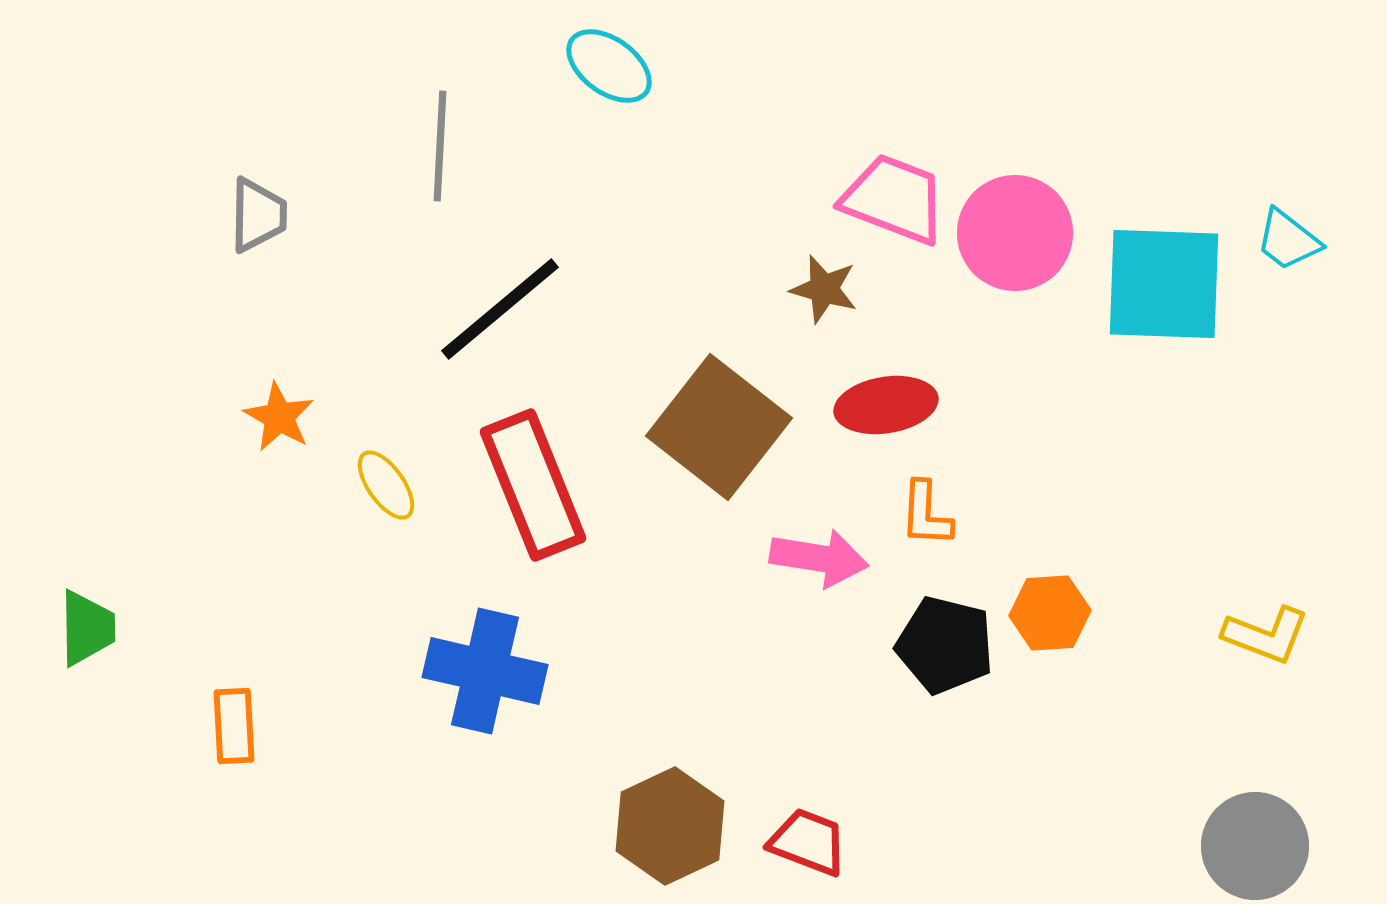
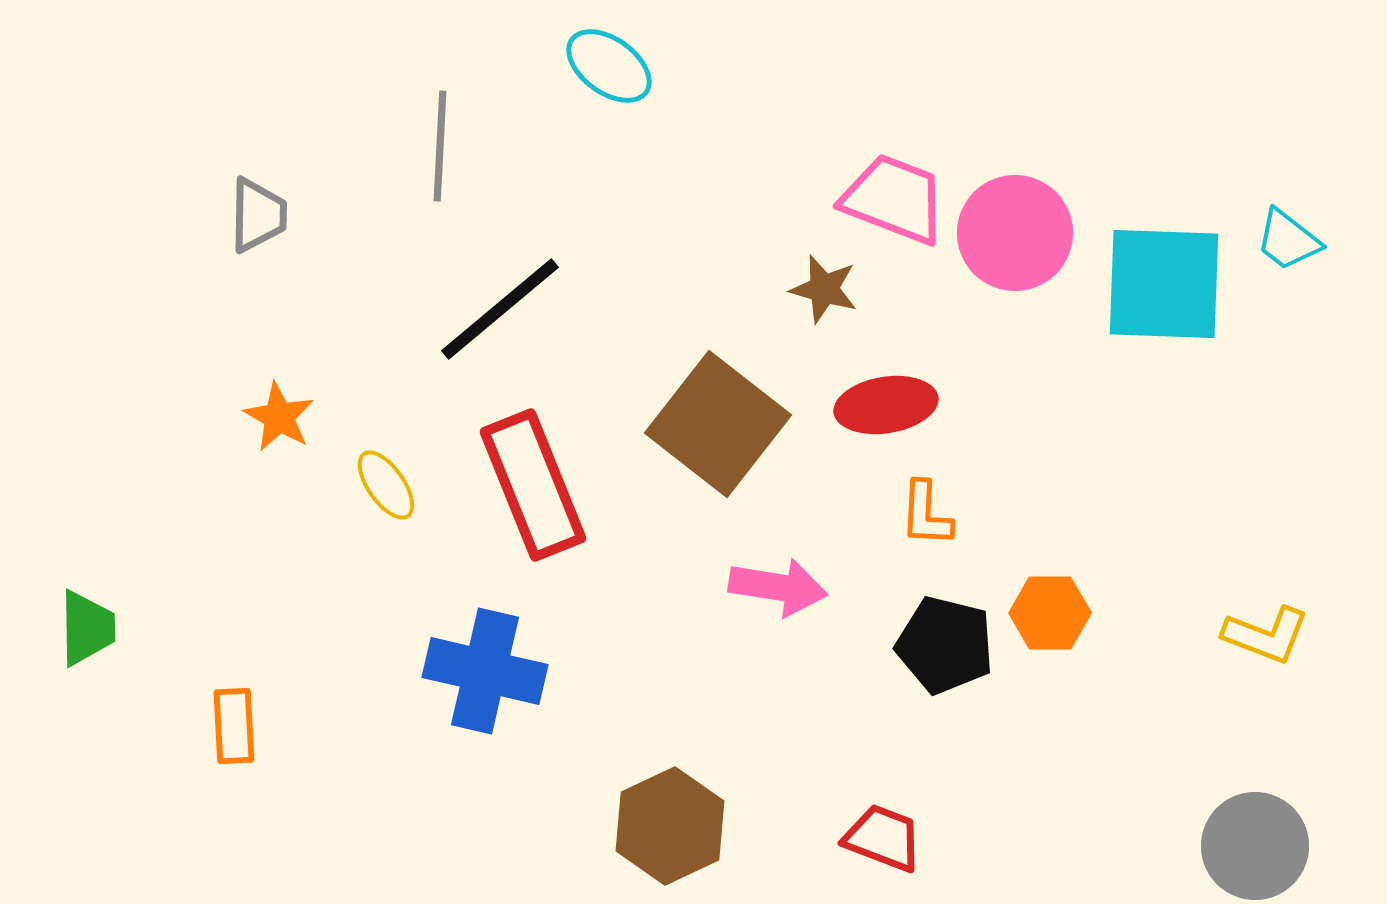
brown square: moved 1 px left, 3 px up
pink arrow: moved 41 px left, 29 px down
orange hexagon: rotated 4 degrees clockwise
red trapezoid: moved 75 px right, 4 px up
